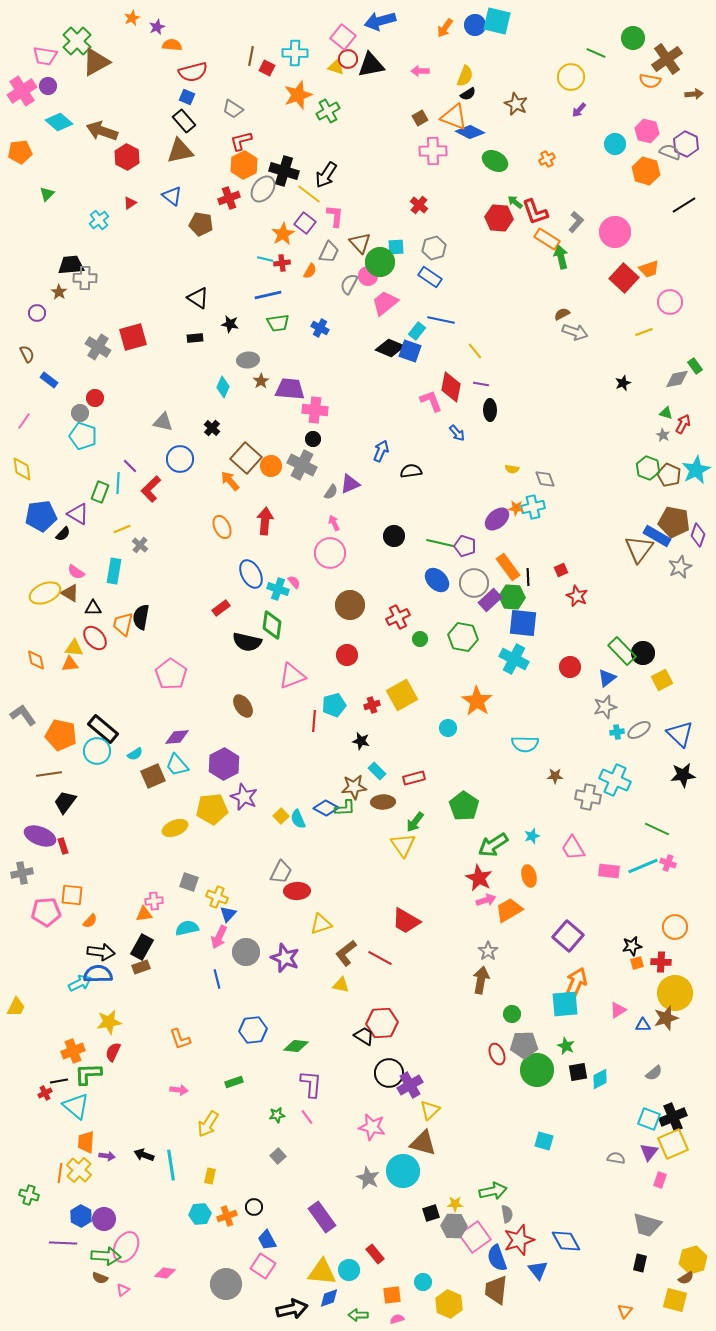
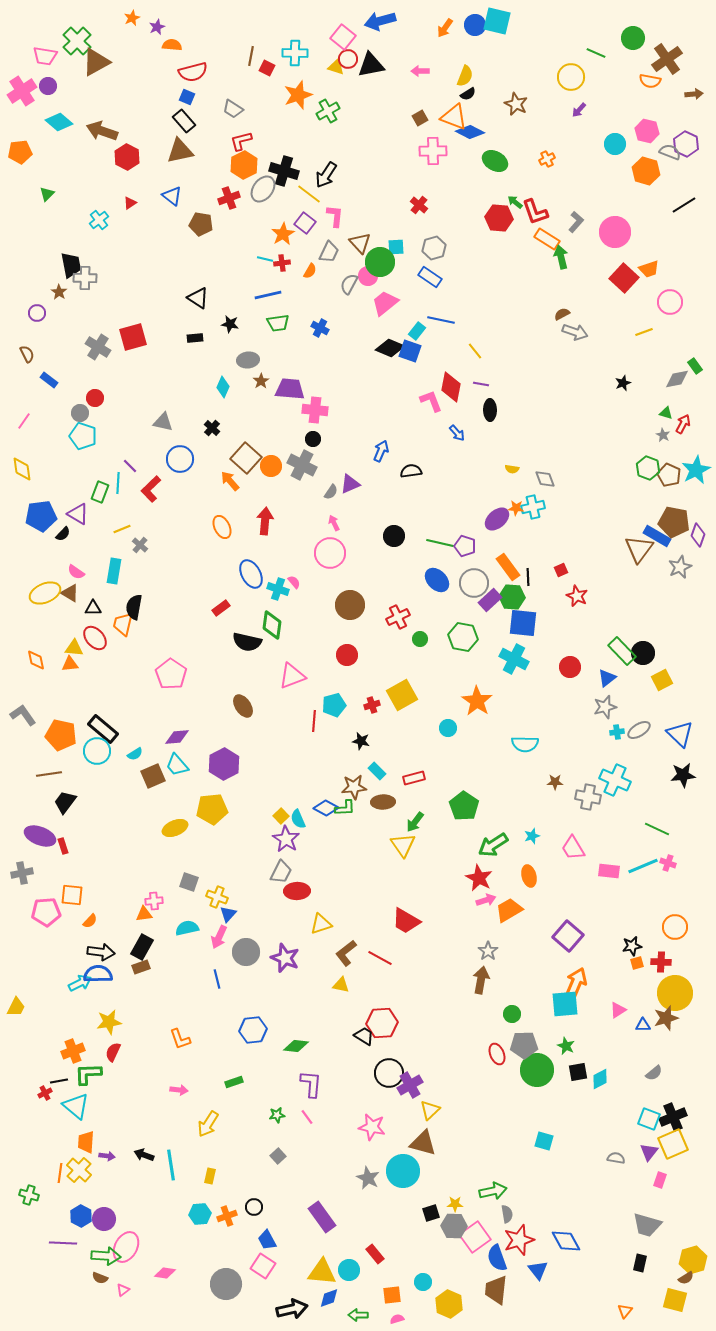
black trapezoid at (71, 265): rotated 84 degrees clockwise
black semicircle at (141, 617): moved 7 px left, 10 px up
brown star at (555, 776): moved 6 px down
purple star at (244, 797): moved 42 px right, 42 px down; rotated 8 degrees clockwise
